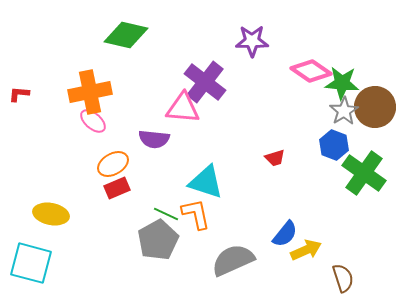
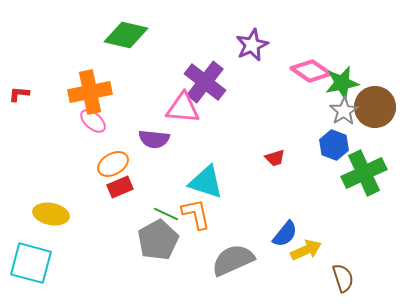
purple star: moved 4 px down; rotated 24 degrees counterclockwise
green star: rotated 16 degrees counterclockwise
green cross: rotated 30 degrees clockwise
red rectangle: moved 3 px right, 1 px up
